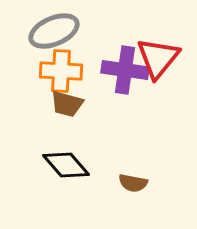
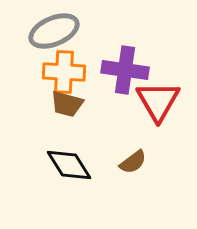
red triangle: moved 43 px down; rotated 9 degrees counterclockwise
orange cross: moved 3 px right, 1 px down
black diamond: moved 3 px right; rotated 9 degrees clockwise
brown semicircle: moved 21 px up; rotated 48 degrees counterclockwise
